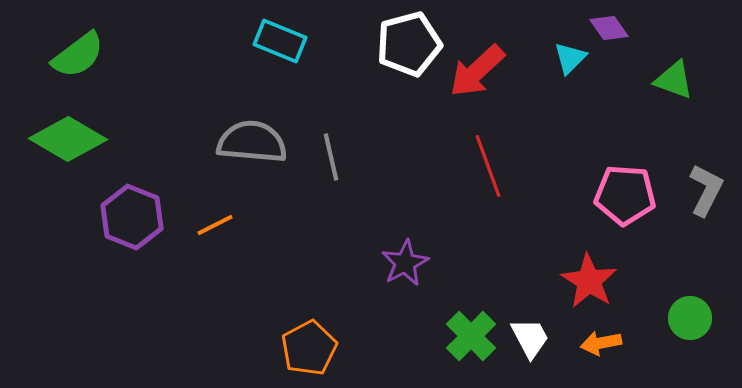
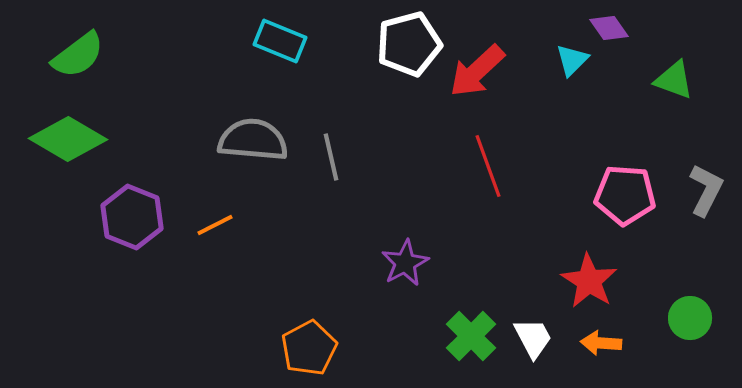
cyan triangle: moved 2 px right, 2 px down
gray semicircle: moved 1 px right, 2 px up
white trapezoid: moved 3 px right
orange arrow: rotated 15 degrees clockwise
